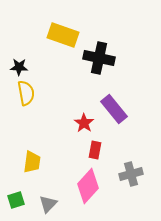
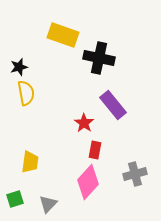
black star: rotated 18 degrees counterclockwise
purple rectangle: moved 1 px left, 4 px up
yellow trapezoid: moved 2 px left
gray cross: moved 4 px right
pink diamond: moved 4 px up
green square: moved 1 px left, 1 px up
